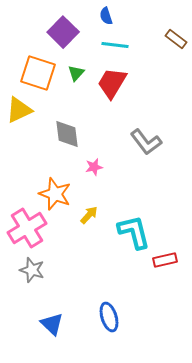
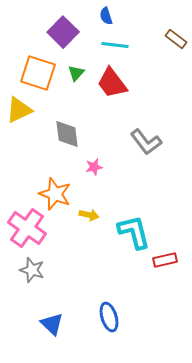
red trapezoid: rotated 68 degrees counterclockwise
yellow arrow: rotated 60 degrees clockwise
pink cross: rotated 24 degrees counterclockwise
